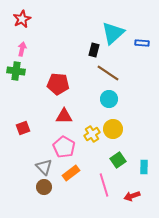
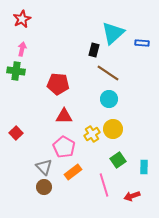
red square: moved 7 px left, 5 px down; rotated 24 degrees counterclockwise
orange rectangle: moved 2 px right, 1 px up
